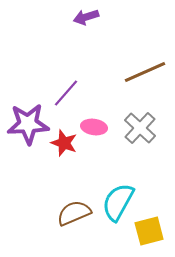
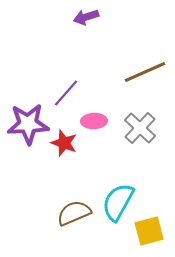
pink ellipse: moved 6 px up; rotated 10 degrees counterclockwise
